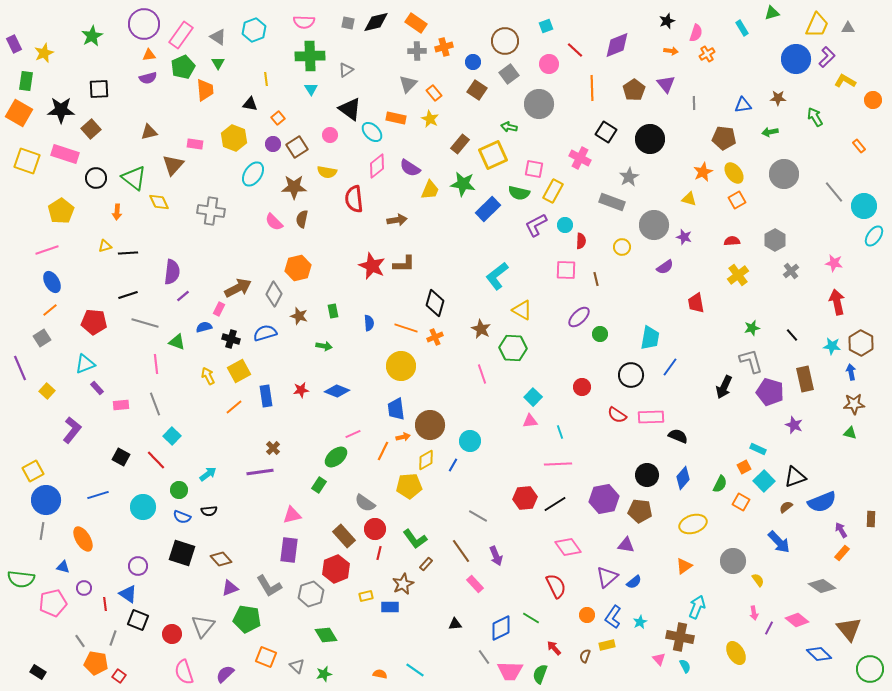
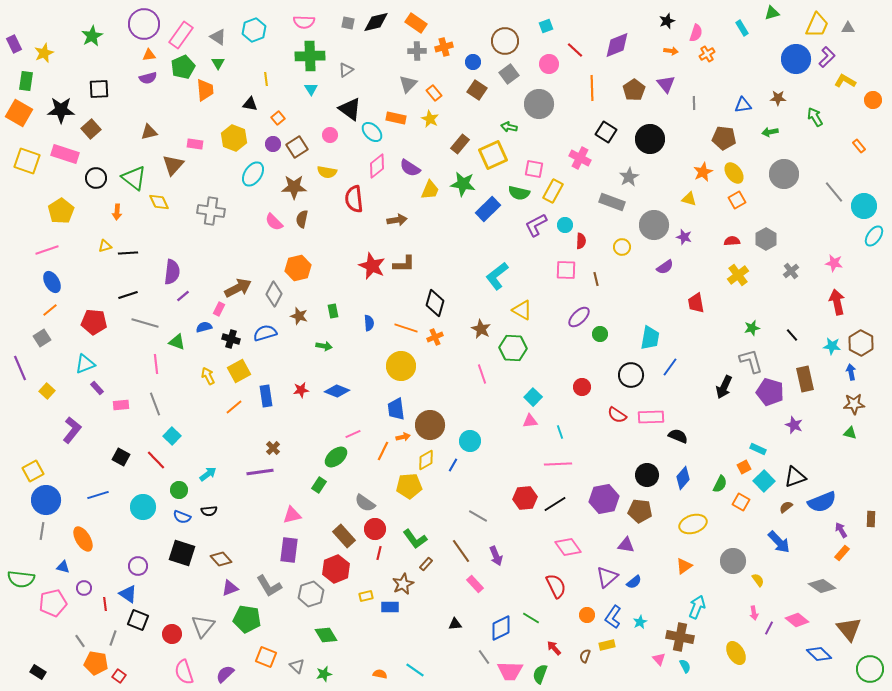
gray hexagon at (775, 240): moved 9 px left, 1 px up
